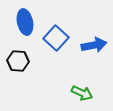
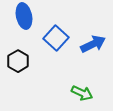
blue ellipse: moved 1 px left, 6 px up
blue arrow: moved 1 px left, 1 px up; rotated 15 degrees counterclockwise
black hexagon: rotated 25 degrees clockwise
